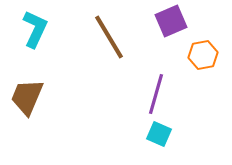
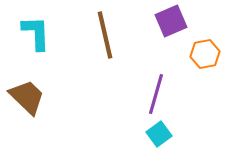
cyan L-shape: moved 1 px right, 4 px down; rotated 27 degrees counterclockwise
brown line: moved 4 px left, 2 px up; rotated 18 degrees clockwise
orange hexagon: moved 2 px right, 1 px up
brown trapezoid: rotated 111 degrees clockwise
cyan square: rotated 30 degrees clockwise
